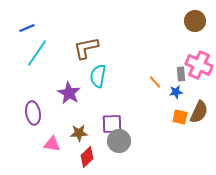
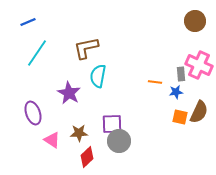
blue line: moved 1 px right, 6 px up
orange line: rotated 40 degrees counterclockwise
purple ellipse: rotated 10 degrees counterclockwise
pink triangle: moved 4 px up; rotated 24 degrees clockwise
